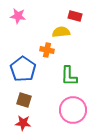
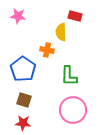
yellow semicircle: rotated 84 degrees counterclockwise
